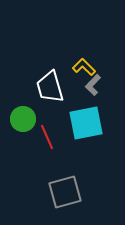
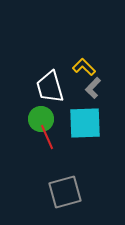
gray L-shape: moved 3 px down
green circle: moved 18 px right
cyan square: moved 1 px left; rotated 9 degrees clockwise
